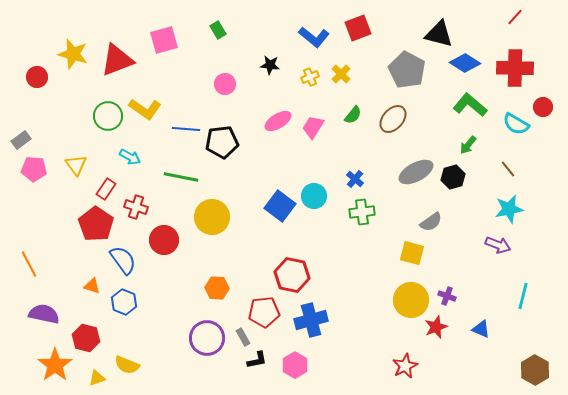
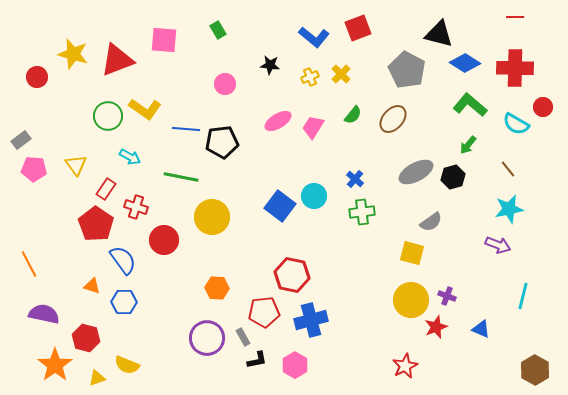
red line at (515, 17): rotated 48 degrees clockwise
pink square at (164, 40): rotated 20 degrees clockwise
blue hexagon at (124, 302): rotated 20 degrees counterclockwise
